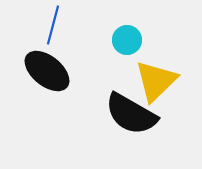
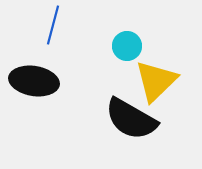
cyan circle: moved 6 px down
black ellipse: moved 13 px left, 10 px down; rotated 30 degrees counterclockwise
black semicircle: moved 5 px down
